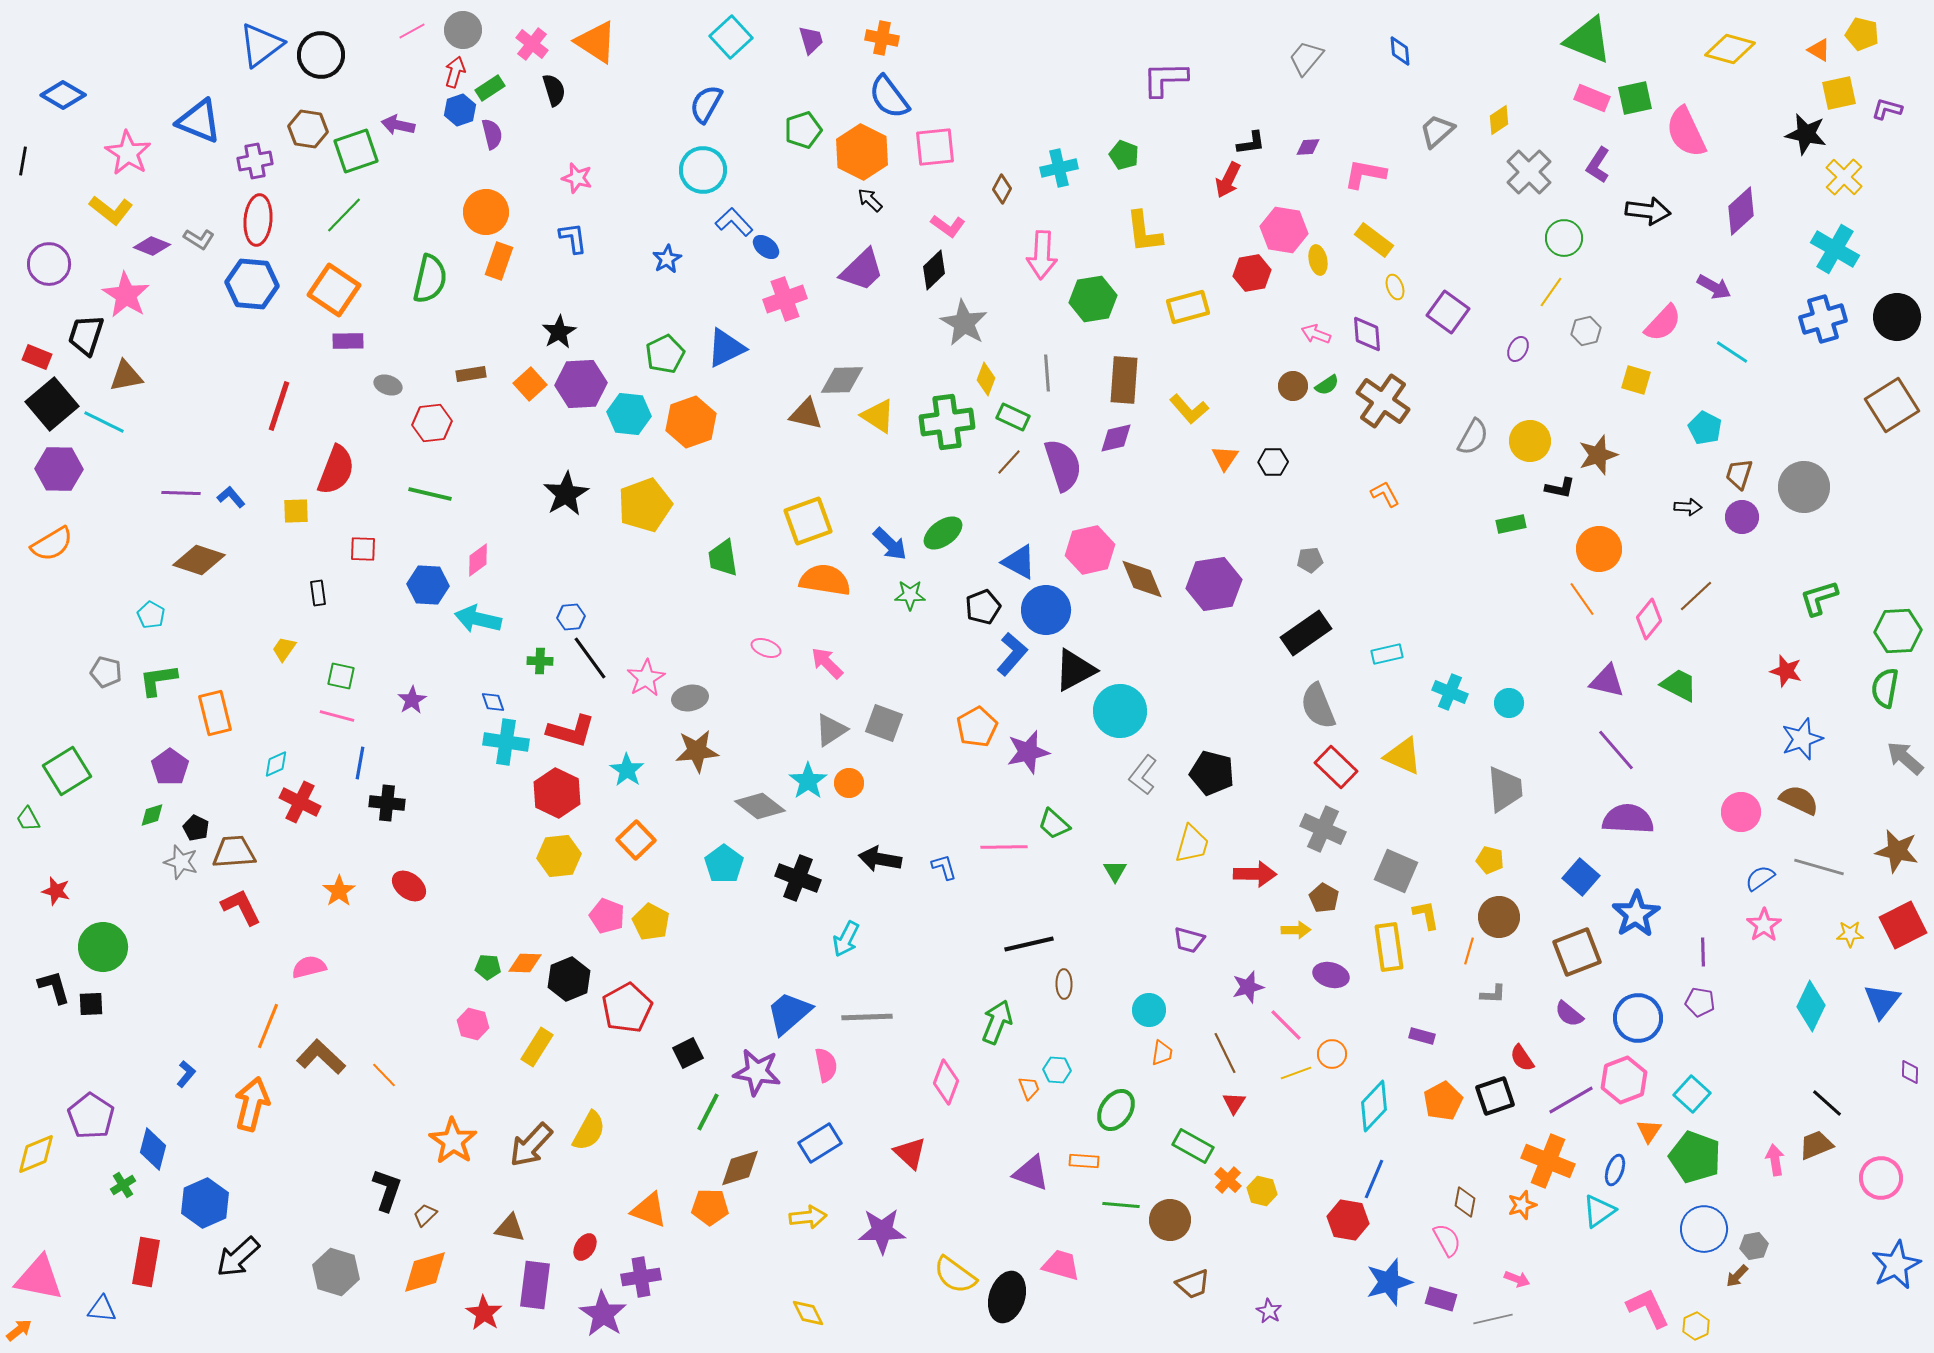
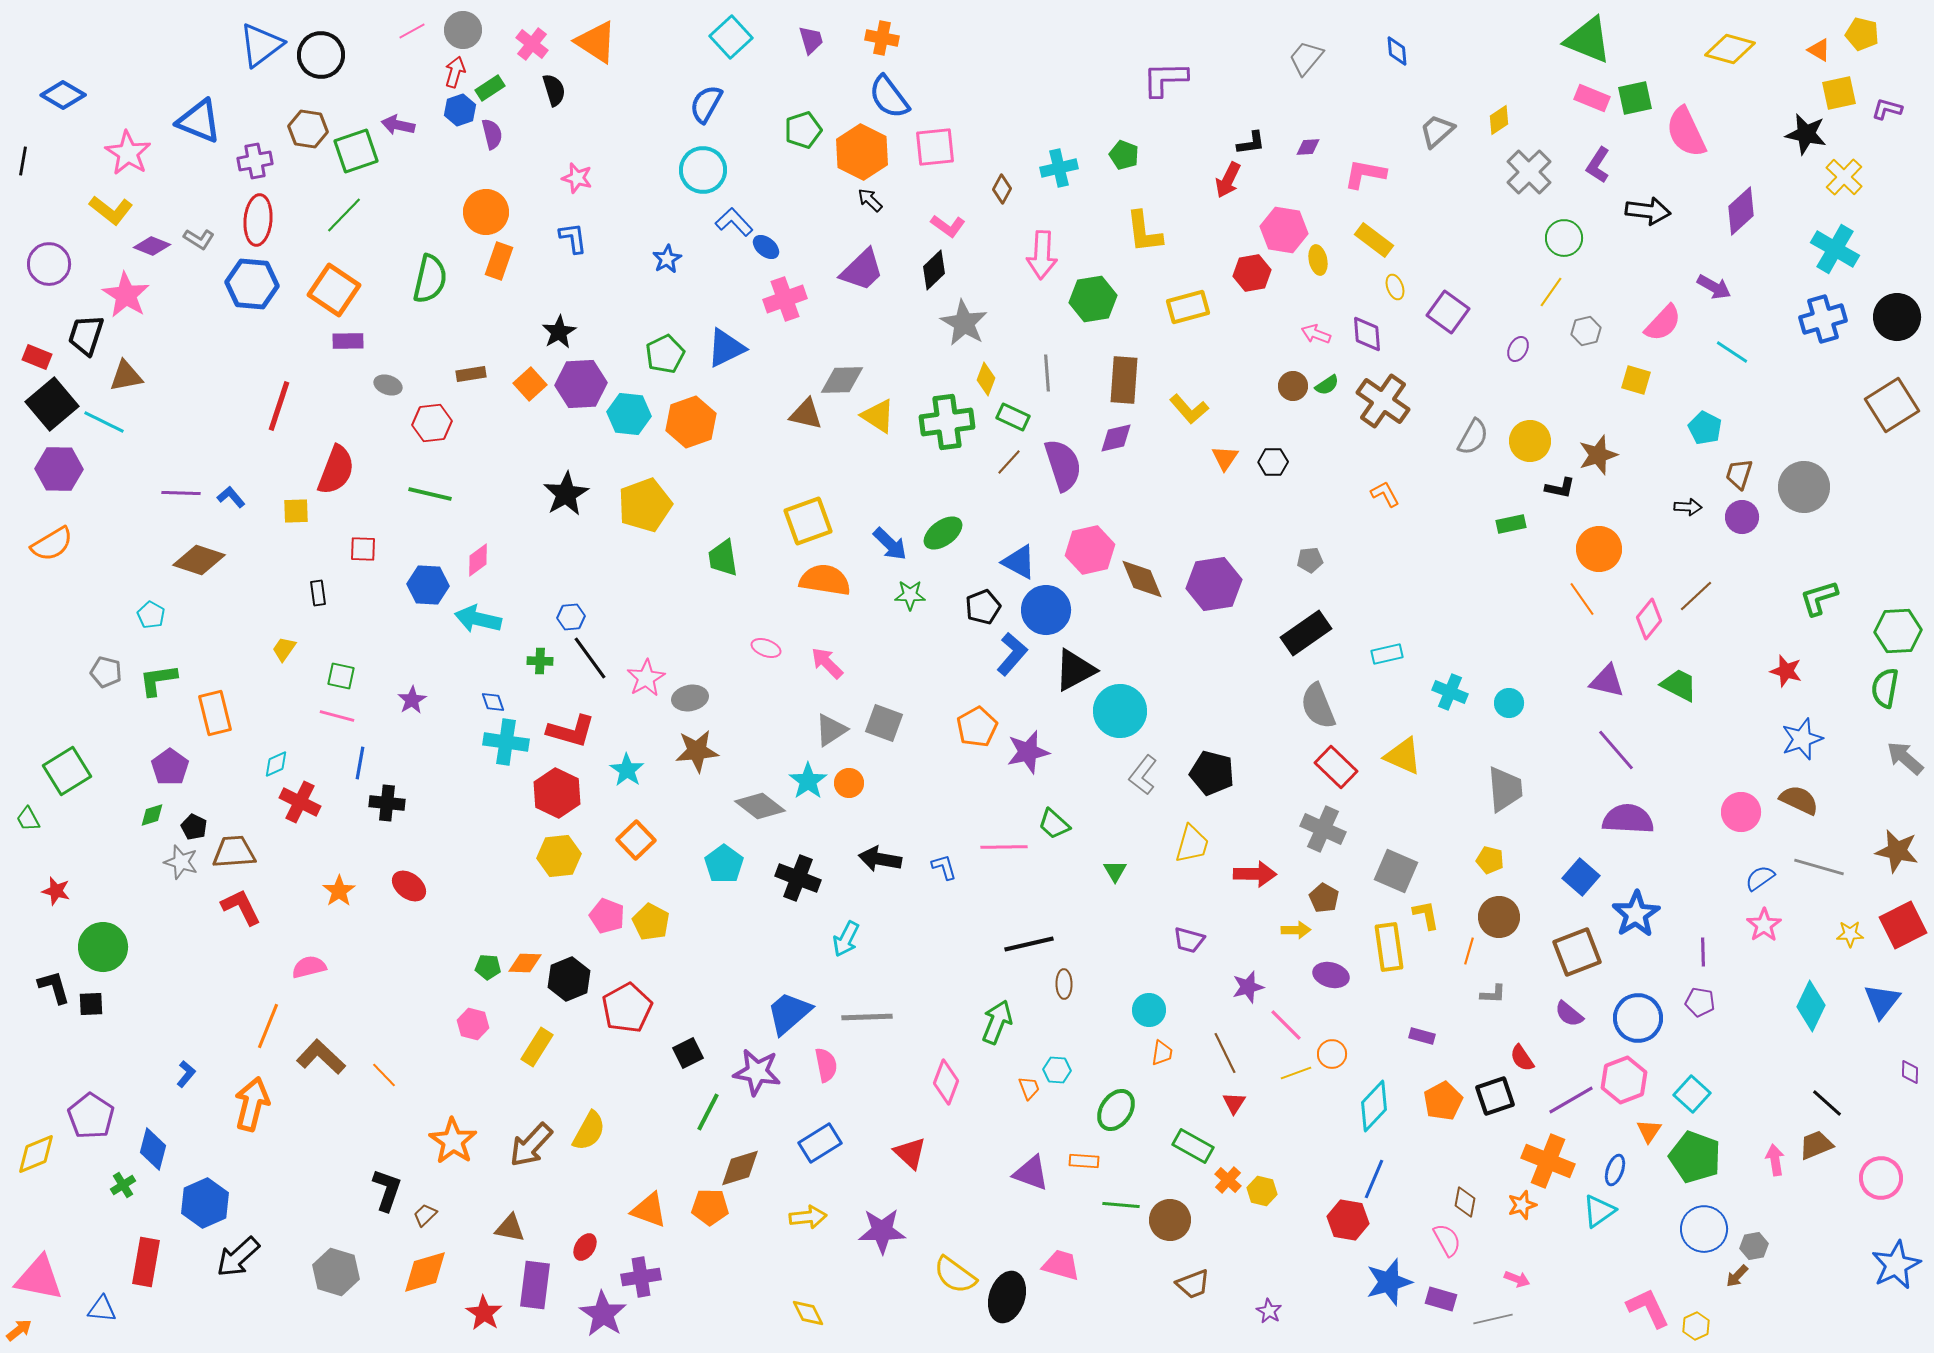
blue diamond at (1400, 51): moved 3 px left
black pentagon at (196, 828): moved 2 px left, 1 px up
